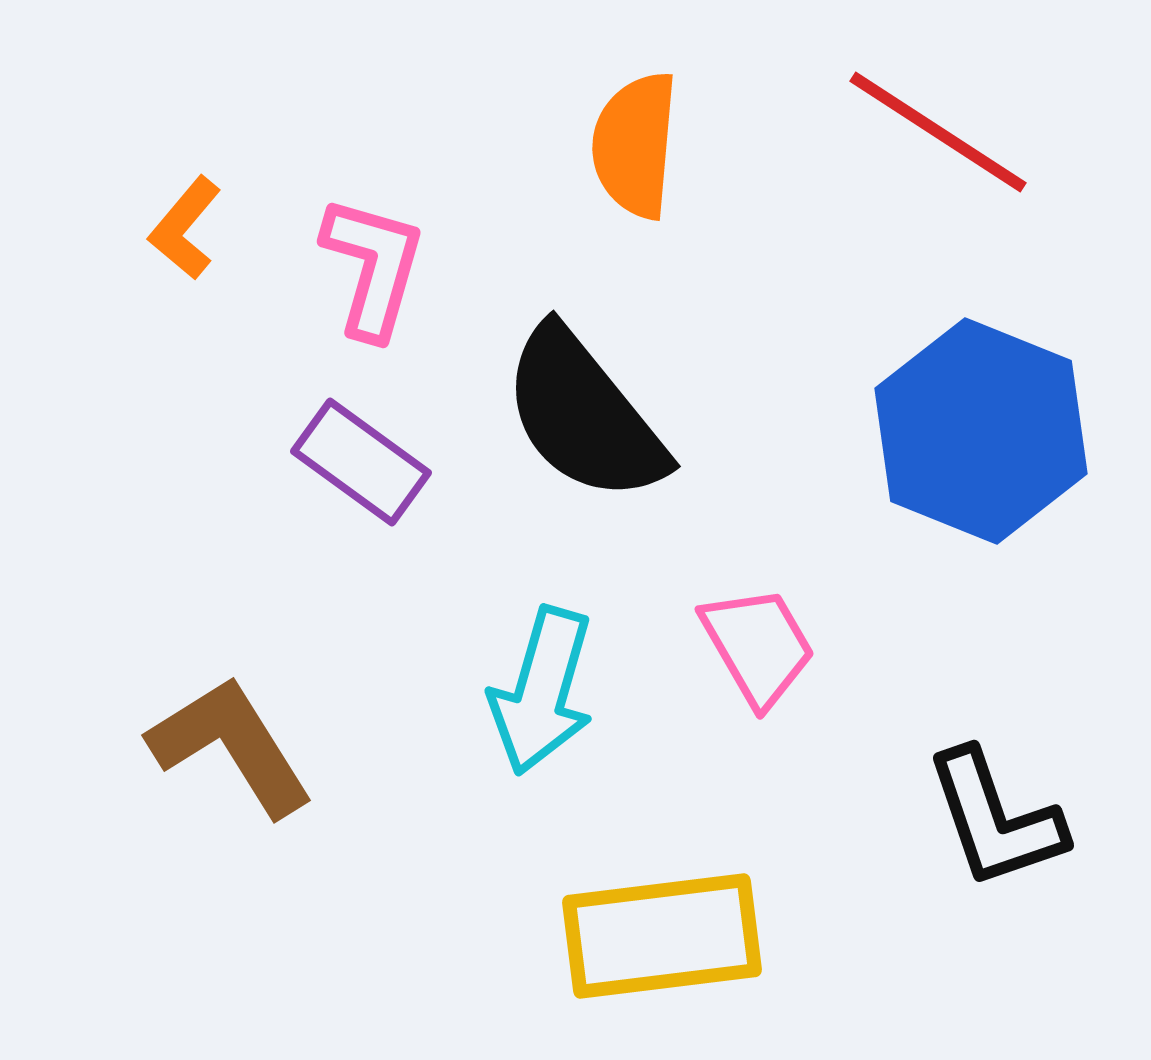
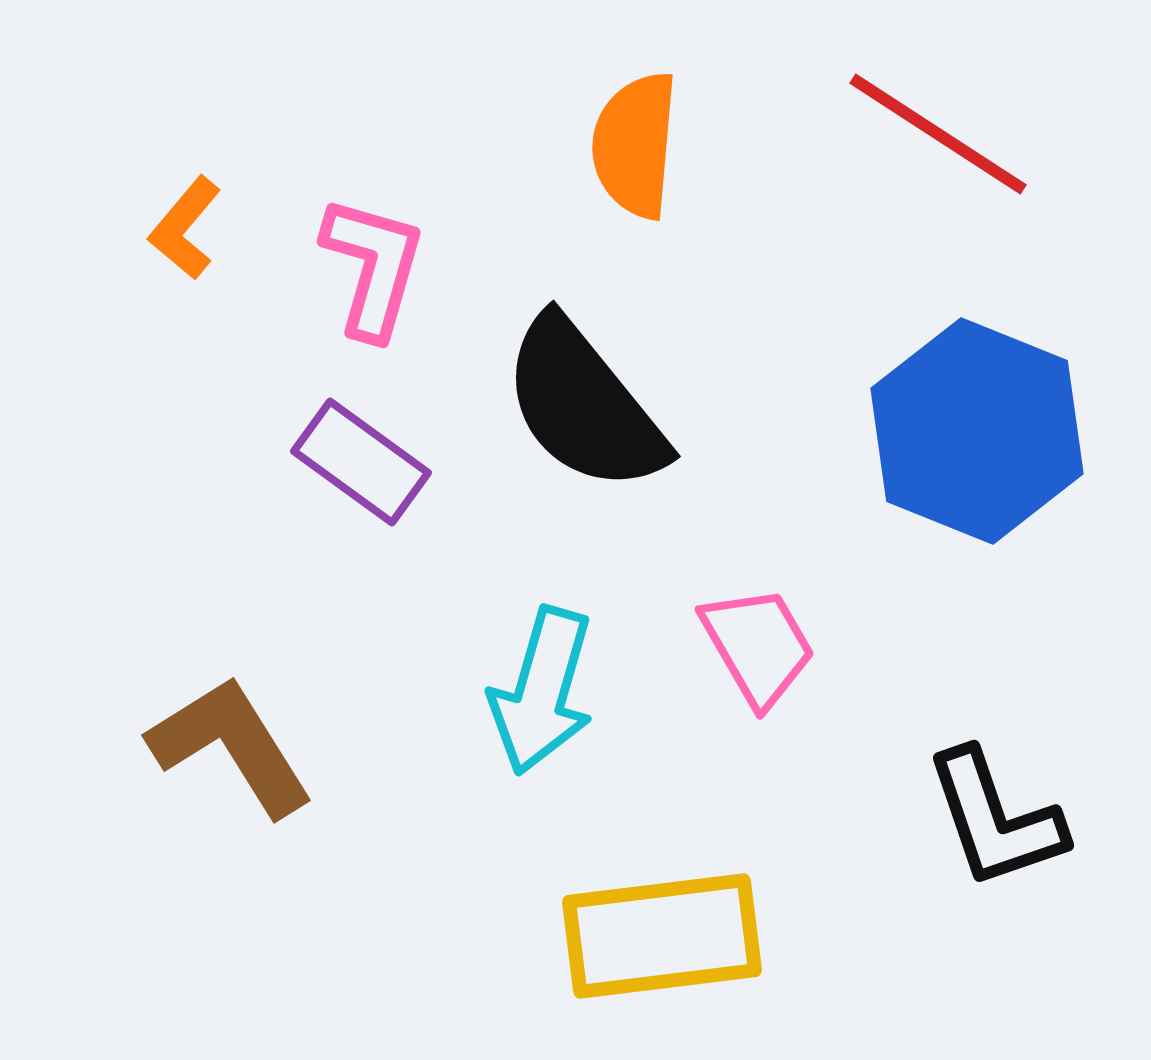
red line: moved 2 px down
black semicircle: moved 10 px up
blue hexagon: moved 4 px left
